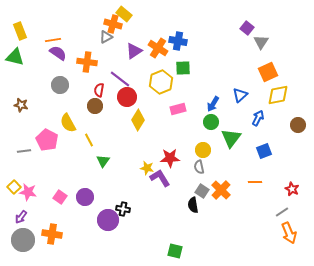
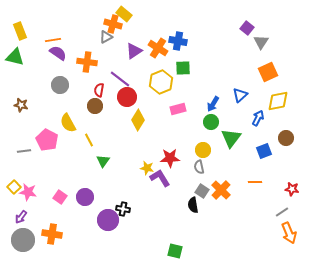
yellow diamond at (278, 95): moved 6 px down
brown circle at (298, 125): moved 12 px left, 13 px down
red star at (292, 189): rotated 16 degrees counterclockwise
